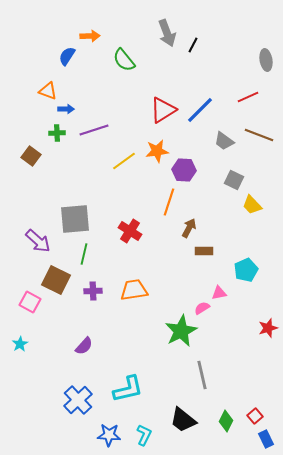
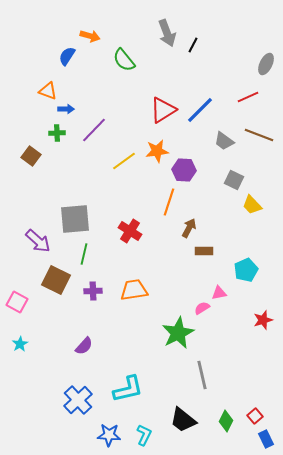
orange arrow at (90, 36): rotated 18 degrees clockwise
gray ellipse at (266, 60): moved 4 px down; rotated 35 degrees clockwise
purple line at (94, 130): rotated 28 degrees counterclockwise
pink square at (30, 302): moved 13 px left
red star at (268, 328): moved 5 px left, 8 px up
green star at (181, 331): moved 3 px left, 2 px down
